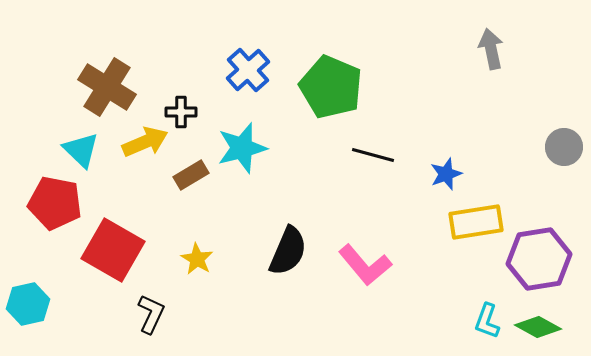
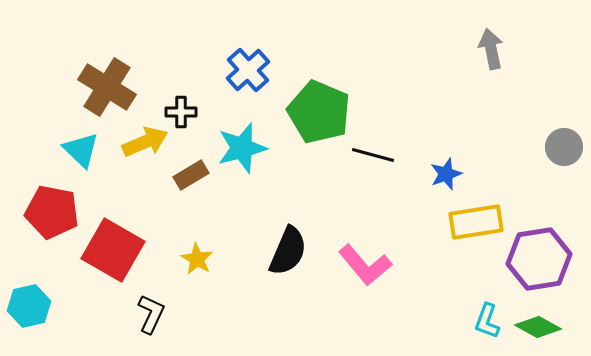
green pentagon: moved 12 px left, 25 px down
red pentagon: moved 3 px left, 9 px down
cyan hexagon: moved 1 px right, 2 px down
